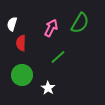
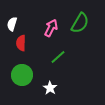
white star: moved 2 px right
